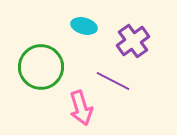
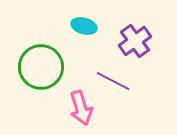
purple cross: moved 2 px right
